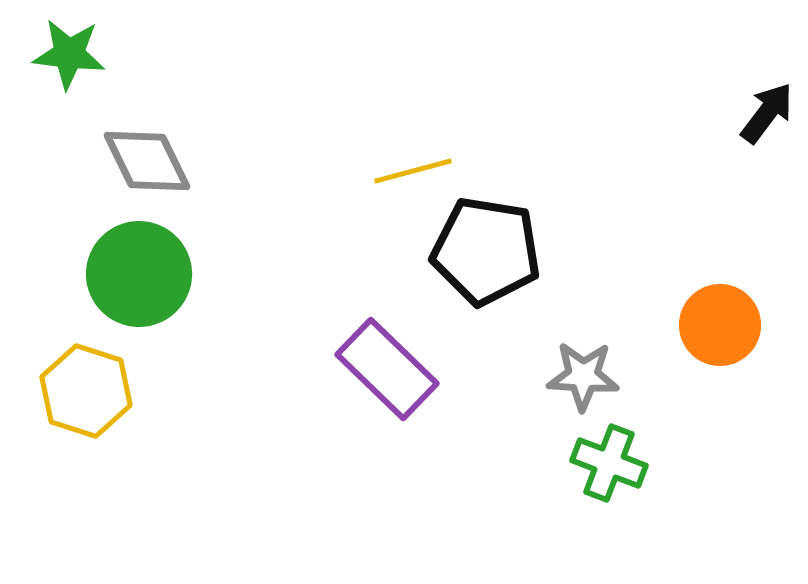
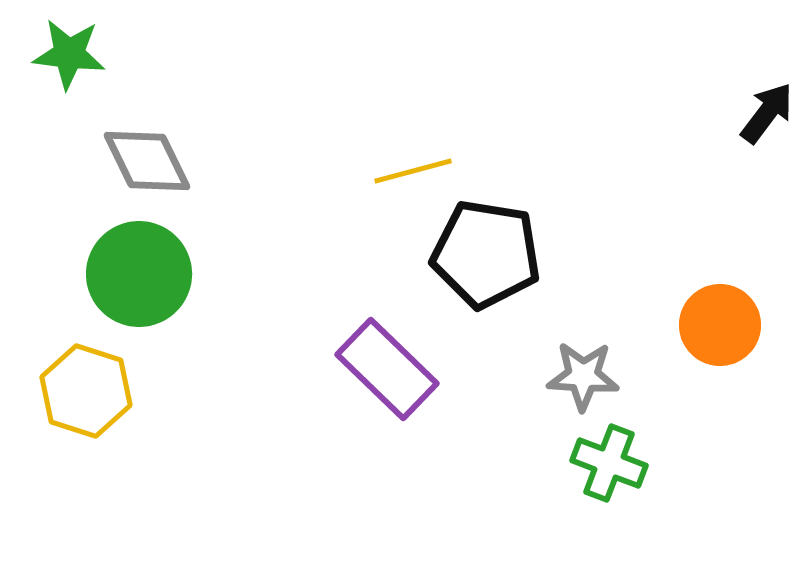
black pentagon: moved 3 px down
